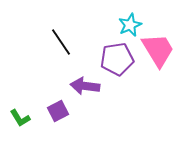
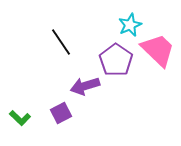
pink trapezoid: rotated 15 degrees counterclockwise
purple pentagon: moved 1 px left, 1 px down; rotated 28 degrees counterclockwise
purple arrow: rotated 24 degrees counterclockwise
purple square: moved 3 px right, 2 px down
green L-shape: rotated 15 degrees counterclockwise
